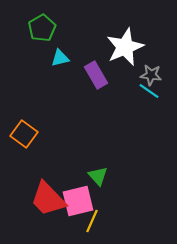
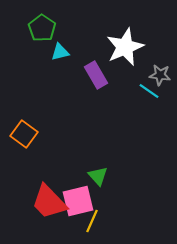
green pentagon: rotated 8 degrees counterclockwise
cyan triangle: moved 6 px up
gray star: moved 9 px right
red trapezoid: moved 1 px right, 3 px down
